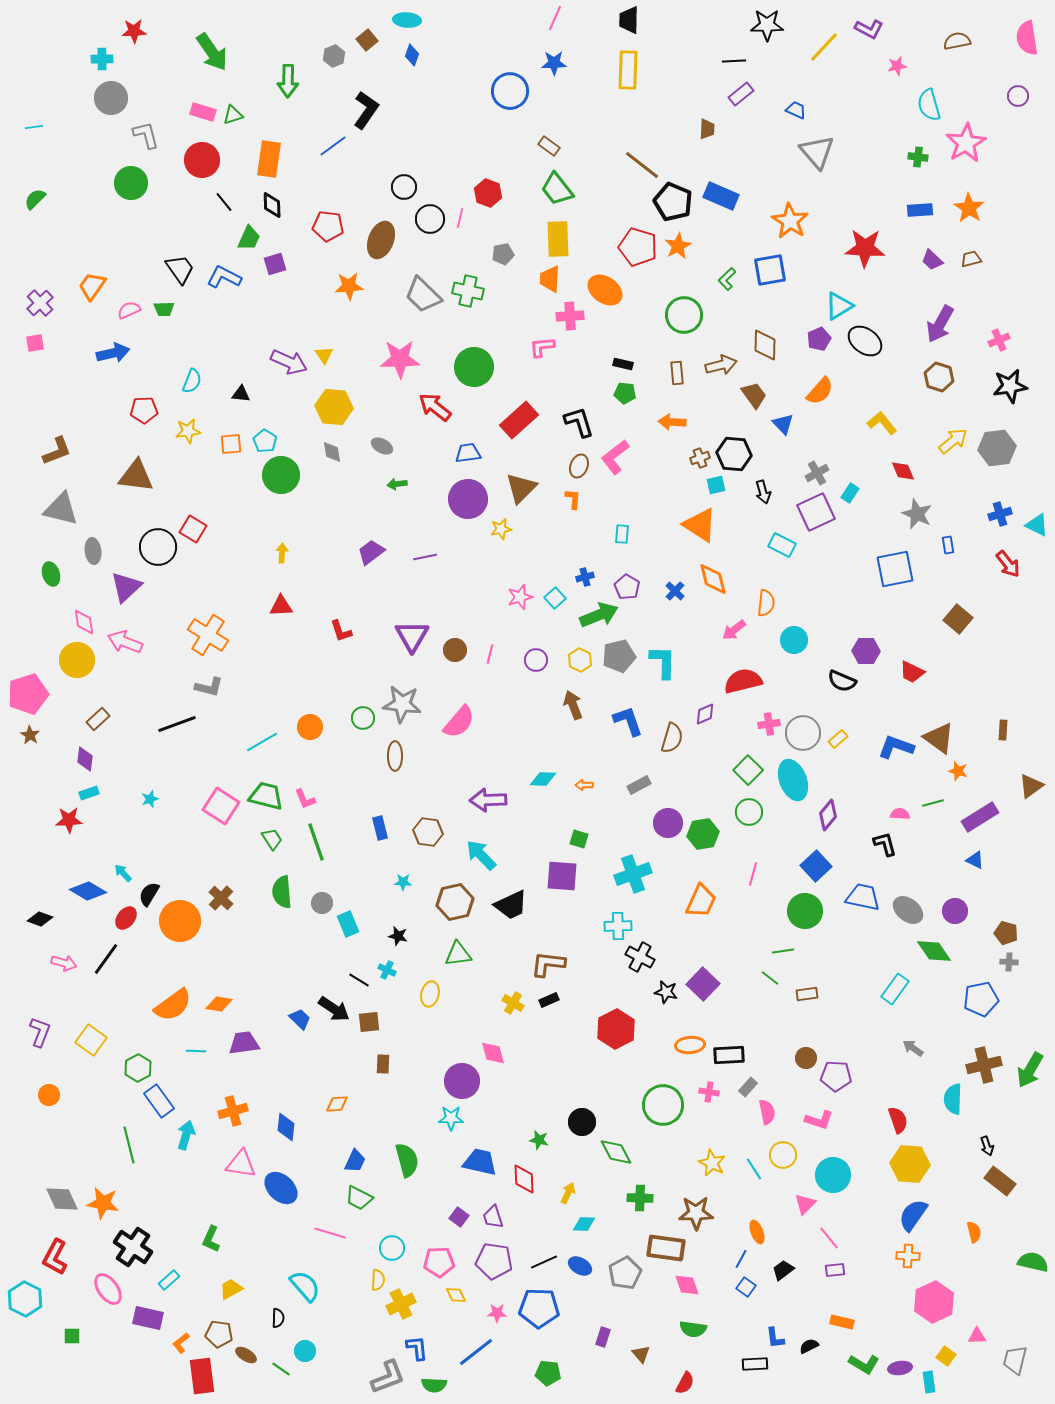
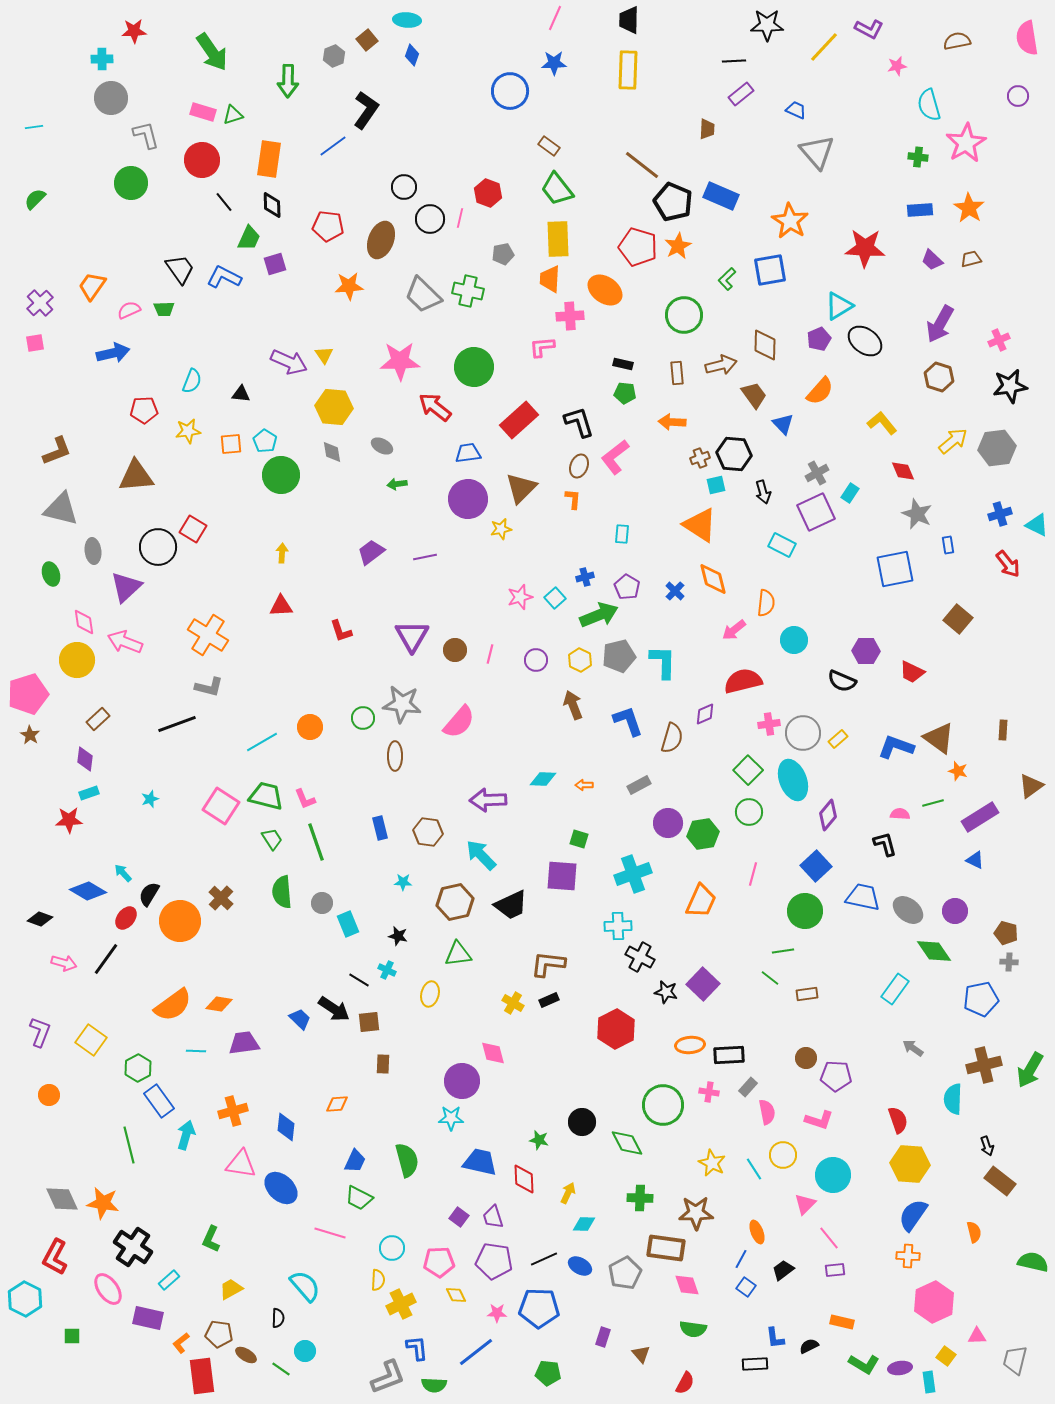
pink star at (400, 359): moved 2 px down
brown triangle at (136, 476): rotated 12 degrees counterclockwise
green diamond at (616, 1152): moved 11 px right, 9 px up
black line at (544, 1262): moved 3 px up
